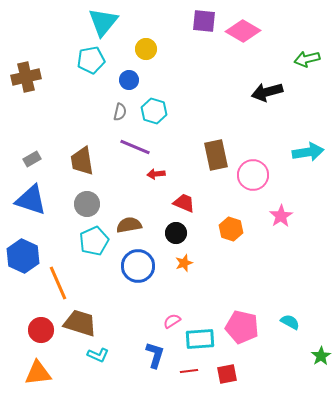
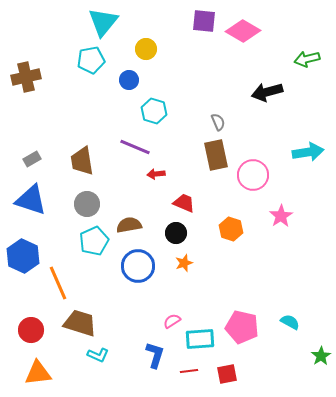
gray semicircle at (120, 112): moved 98 px right, 10 px down; rotated 36 degrees counterclockwise
red circle at (41, 330): moved 10 px left
